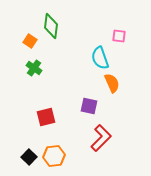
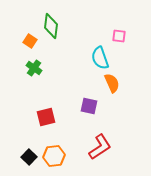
red L-shape: moved 1 px left, 9 px down; rotated 12 degrees clockwise
